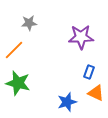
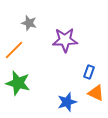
gray star: rotated 21 degrees clockwise
purple star: moved 16 px left, 3 px down
